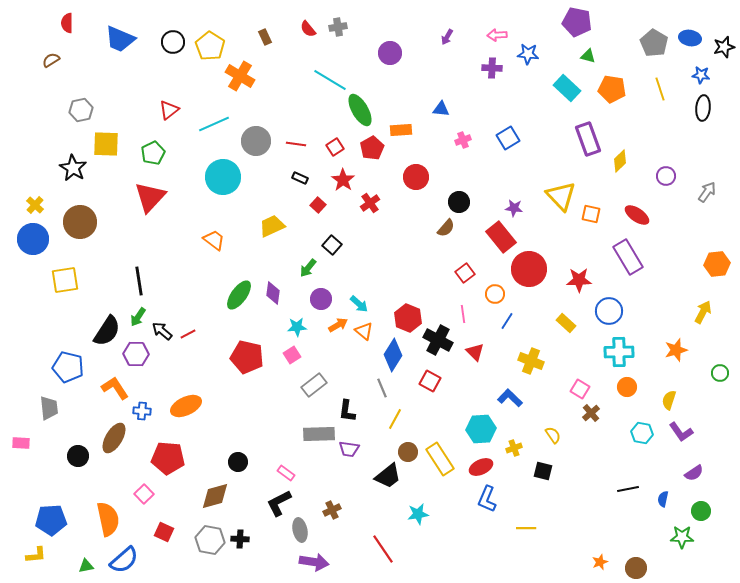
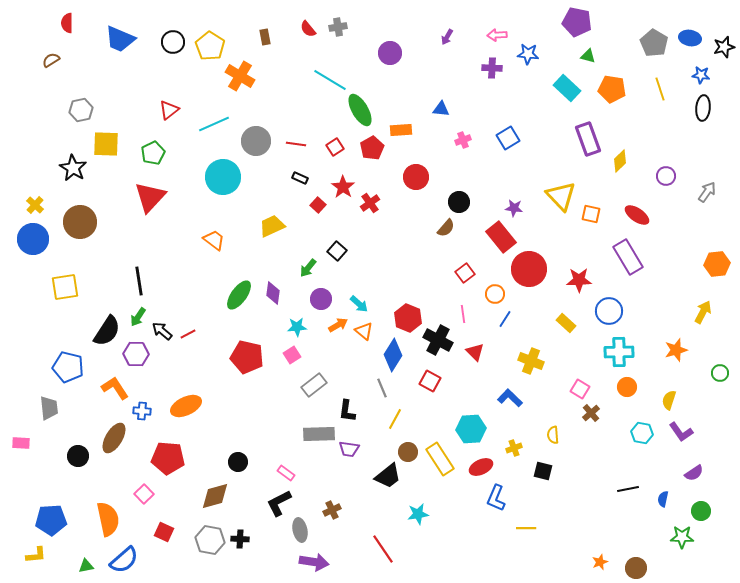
brown rectangle at (265, 37): rotated 14 degrees clockwise
red star at (343, 180): moved 7 px down
black square at (332, 245): moved 5 px right, 6 px down
yellow square at (65, 280): moved 7 px down
blue line at (507, 321): moved 2 px left, 2 px up
cyan hexagon at (481, 429): moved 10 px left
yellow semicircle at (553, 435): rotated 150 degrees counterclockwise
blue L-shape at (487, 499): moved 9 px right, 1 px up
